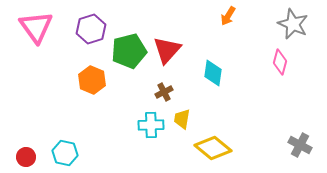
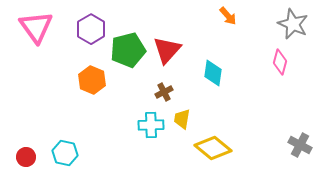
orange arrow: rotated 72 degrees counterclockwise
purple hexagon: rotated 12 degrees counterclockwise
green pentagon: moved 1 px left, 1 px up
